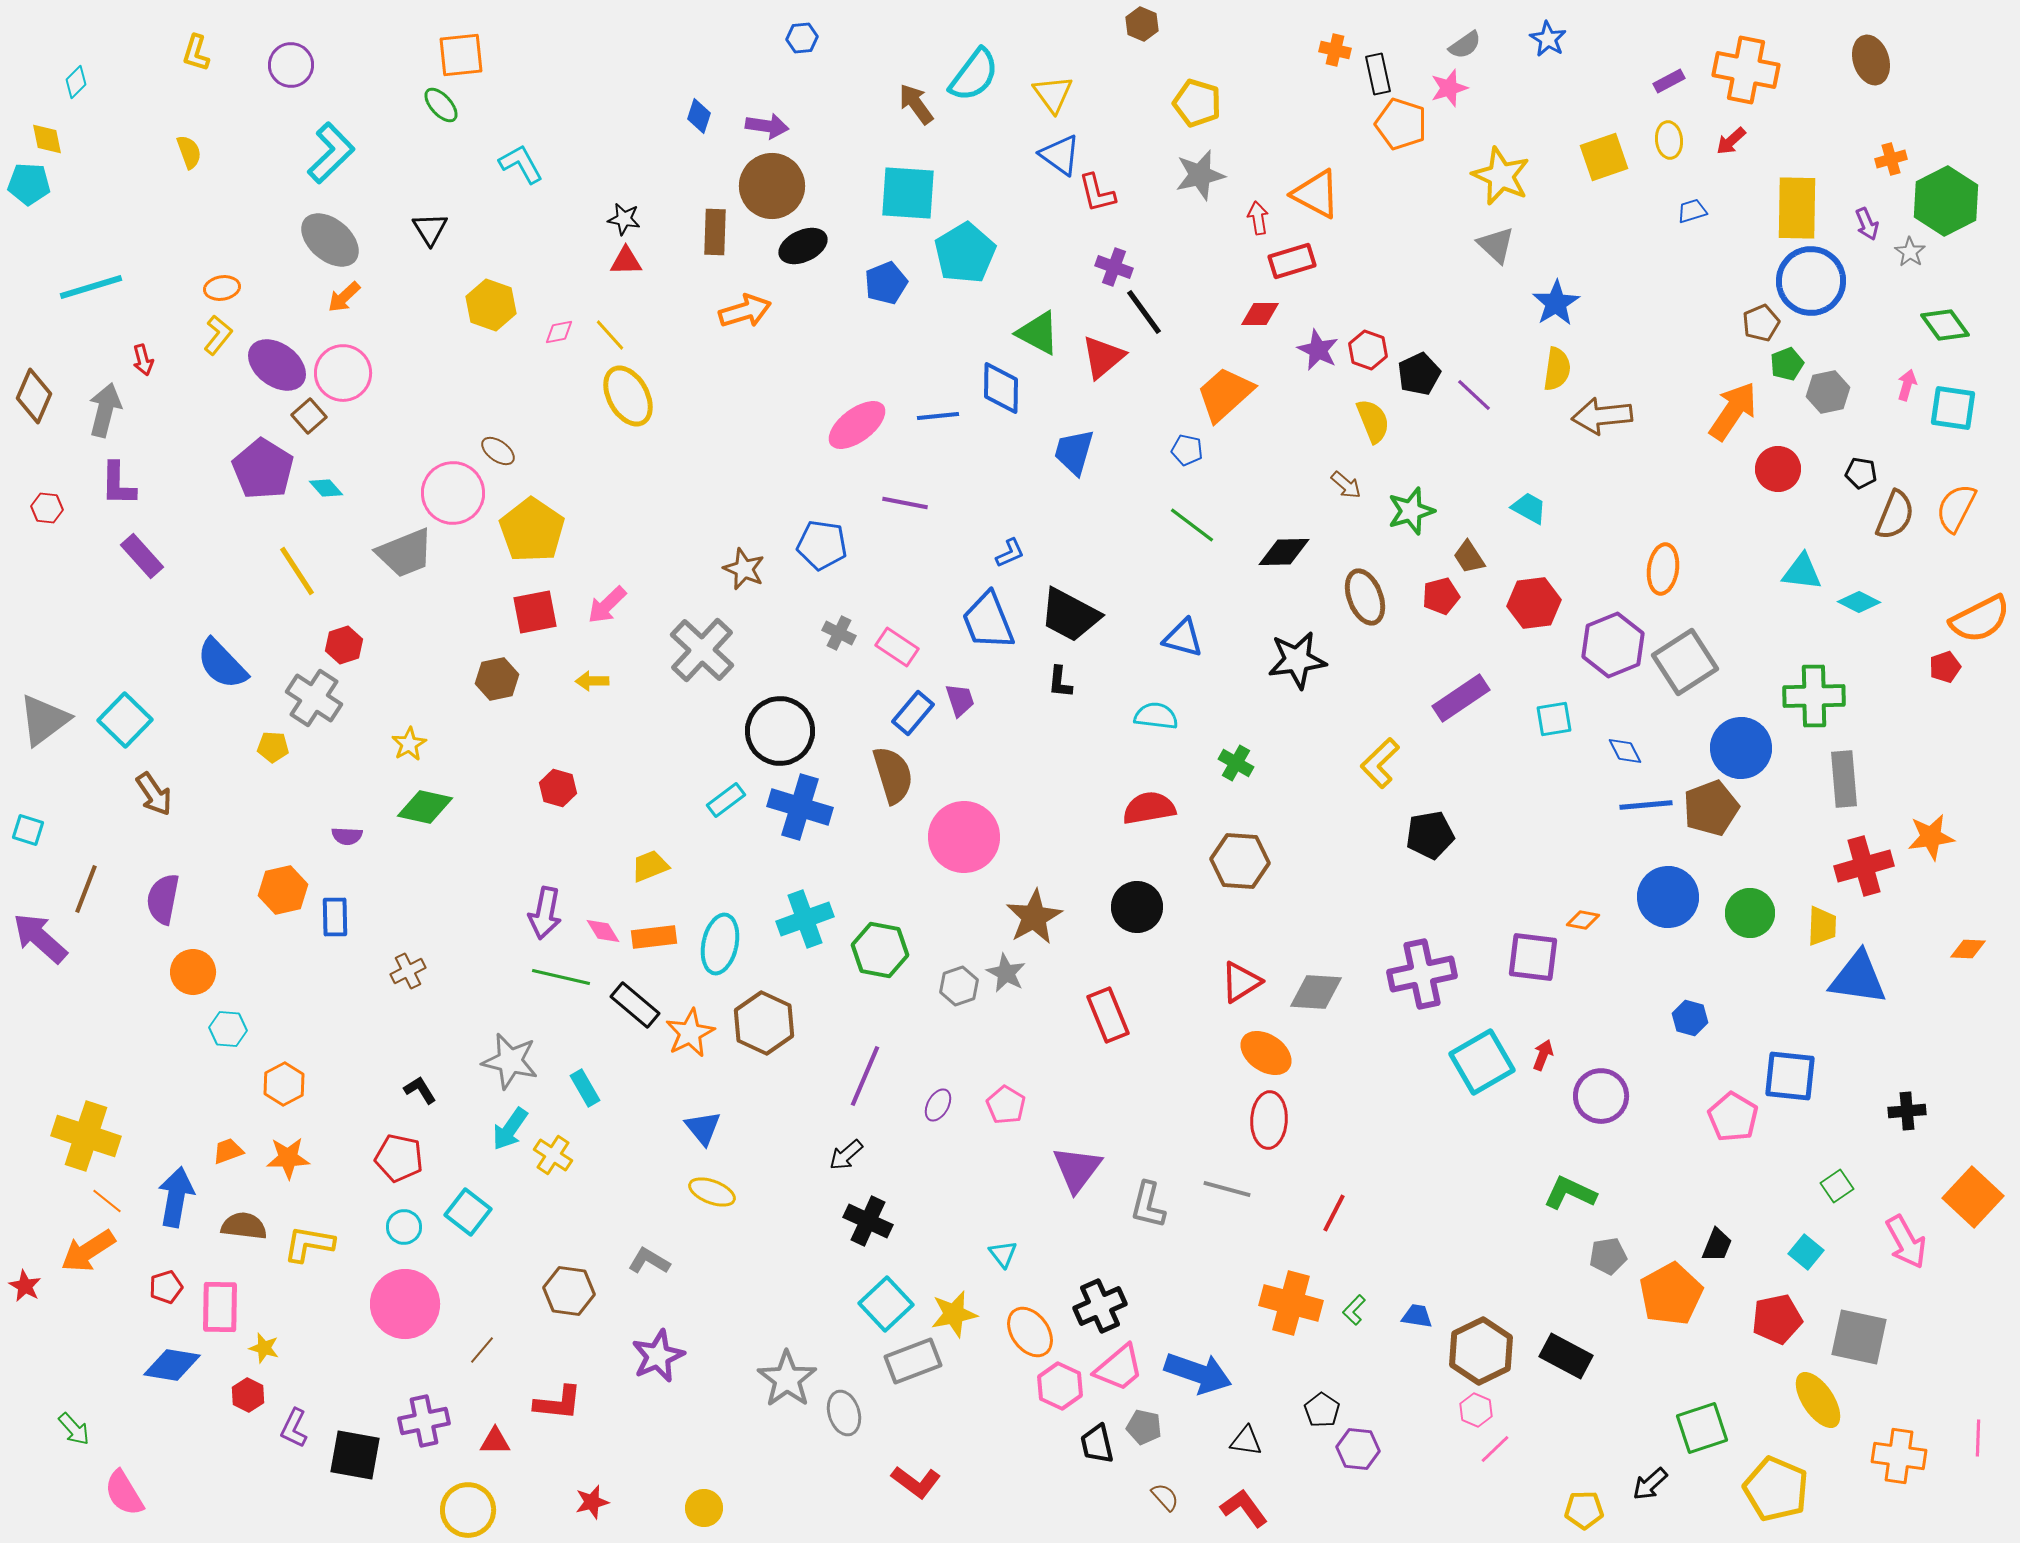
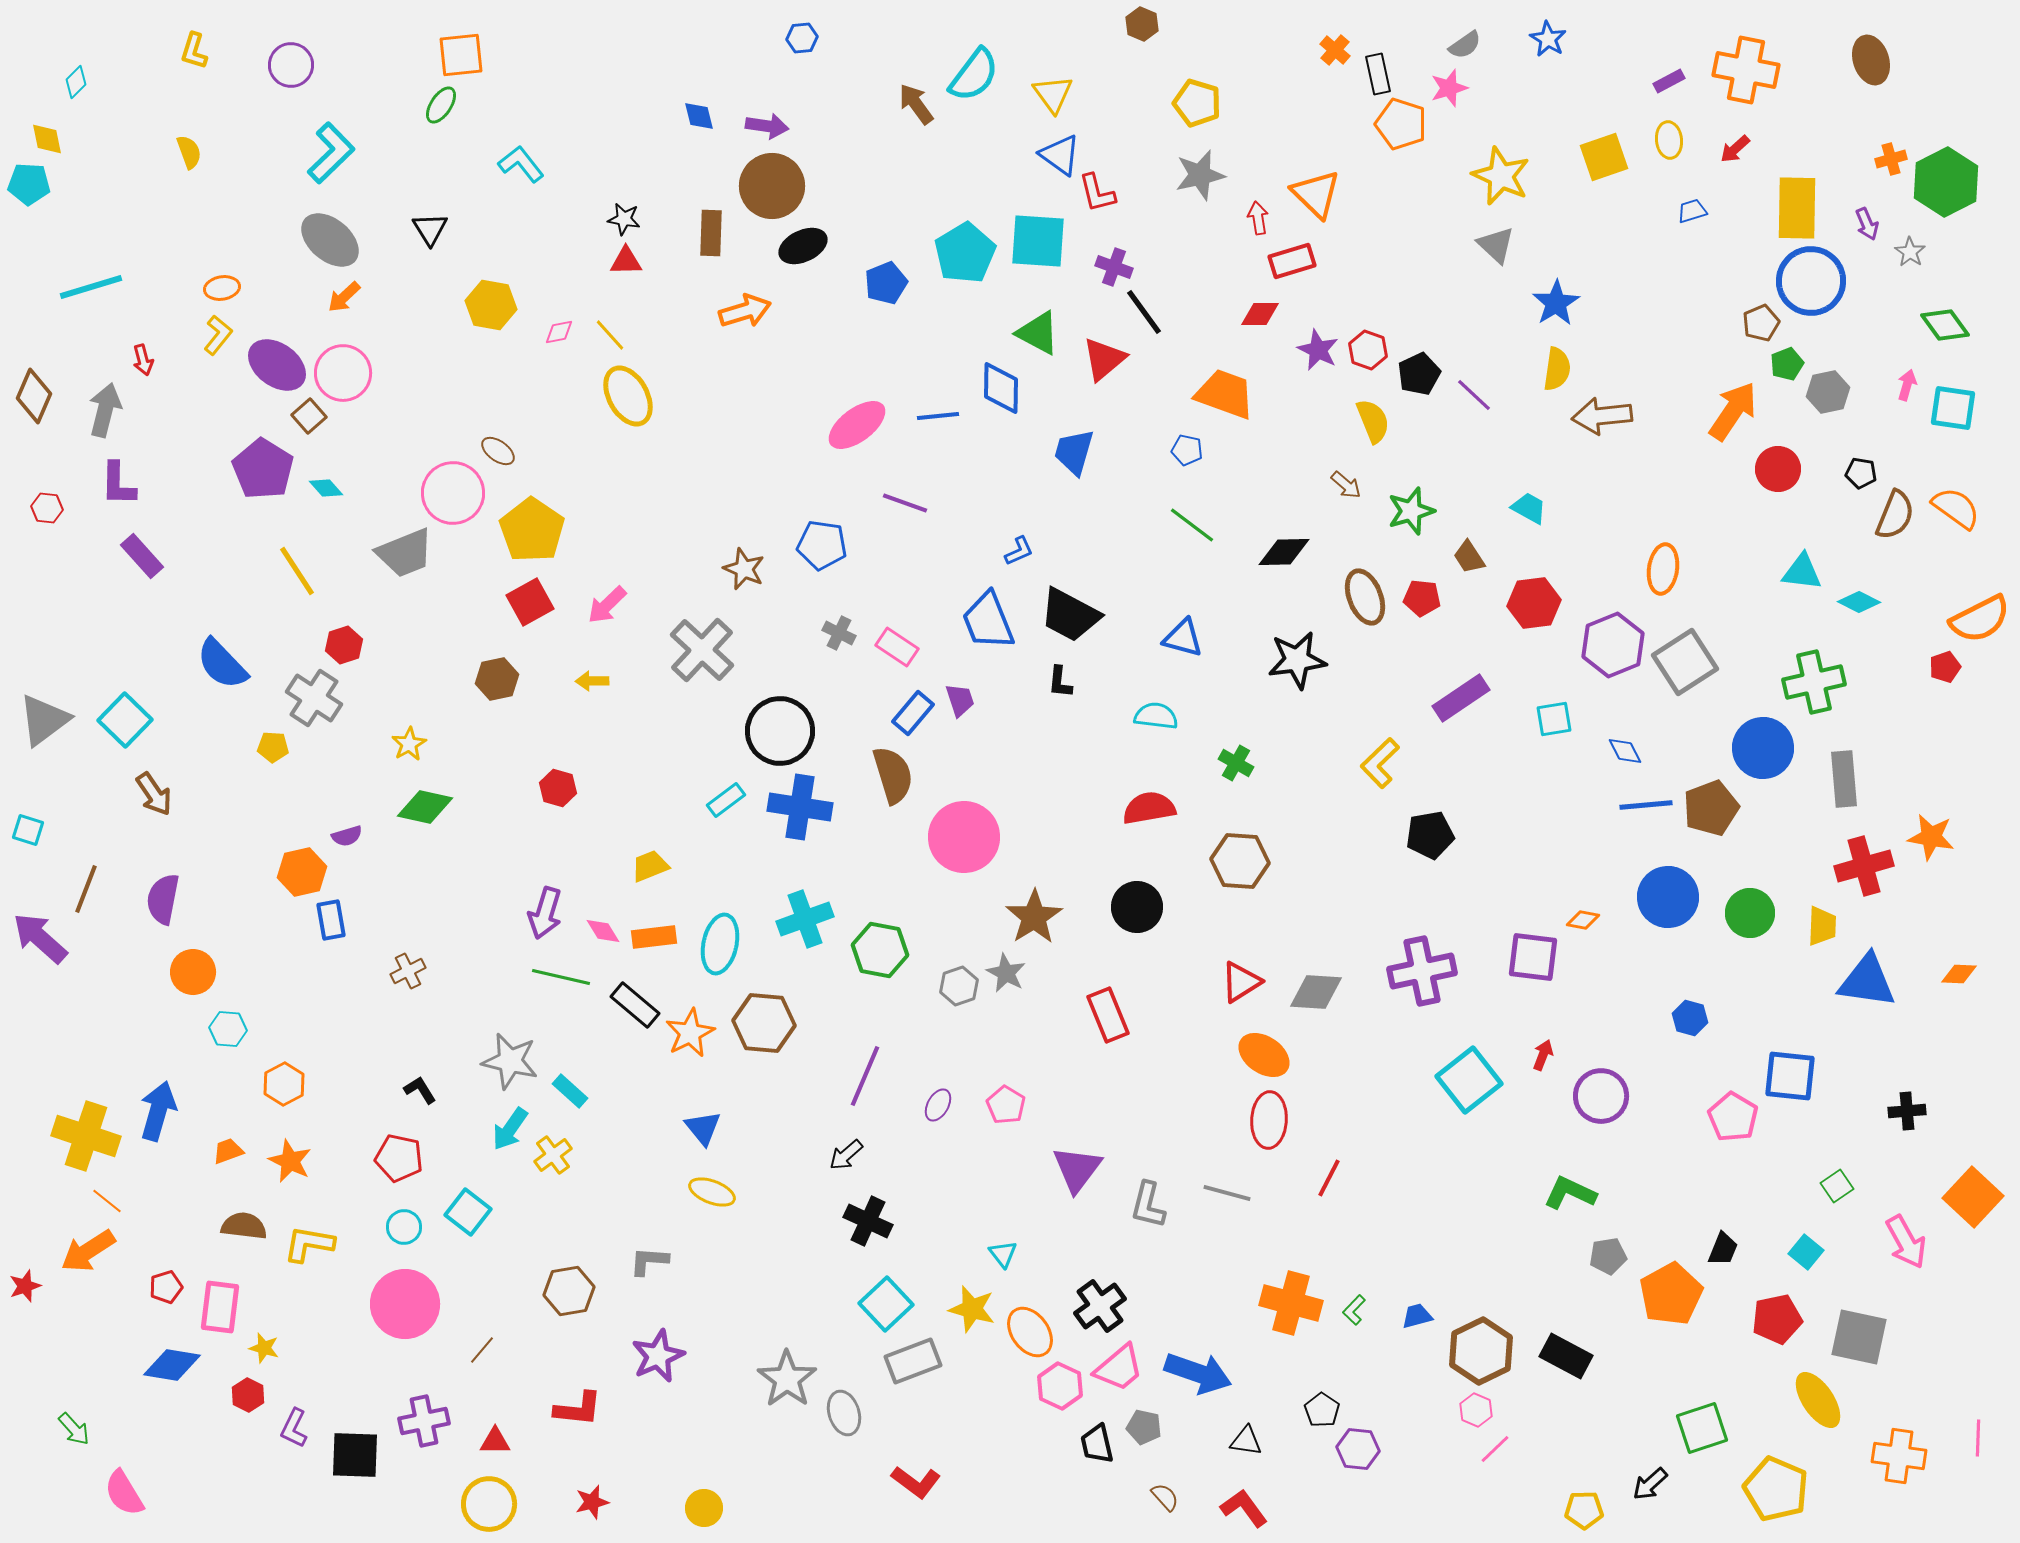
orange cross at (1335, 50): rotated 28 degrees clockwise
yellow L-shape at (196, 53): moved 2 px left, 2 px up
green ellipse at (441, 105): rotated 75 degrees clockwise
blue diamond at (699, 116): rotated 32 degrees counterclockwise
red arrow at (1731, 141): moved 4 px right, 8 px down
cyan L-shape at (521, 164): rotated 9 degrees counterclockwise
cyan square at (908, 193): moved 130 px right, 48 px down
orange triangle at (1316, 194): rotated 16 degrees clockwise
green hexagon at (1946, 201): moved 19 px up
brown rectangle at (715, 232): moved 4 px left, 1 px down
yellow hexagon at (491, 305): rotated 9 degrees counterclockwise
red triangle at (1103, 357): moved 1 px right, 2 px down
orange trapezoid at (1225, 394): rotated 62 degrees clockwise
purple line at (905, 503): rotated 9 degrees clockwise
orange semicircle at (1956, 508): rotated 99 degrees clockwise
blue L-shape at (1010, 553): moved 9 px right, 2 px up
red pentagon at (1441, 596): moved 19 px left, 2 px down; rotated 21 degrees clockwise
red square at (535, 612): moved 5 px left, 10 px up; rotated 18 degrees counterclockwise
green cross at (1814, 696): moved 14 px up; rotated 12 degrees counterclockwise
blue circle at (1741, 748): moved 22 px right
blue cross at (800, 807): rotated 8 degrees counterclockwise
purple semicircle at (347, 836): rotated 20 degrees counterclockwise
orange star at (1931, 837): rotated 18 degrees clockwise
orange hexagon at (283, 890): moved 19 px right, 18 px up
purple arrow at (545, 913): rotated 6 degrees clockwise
blue rectangle at (335, 917): moved 4 px left, 3 px down; rotated 9 degrees counterclockwise
brown star at (1034, 917): rotated 4 degrees counterclockwise
orange diamond at (1968, 949): moved 9 px left, 25 px down
purple cross at (1422, 974): moved 3 px up
blue triangle at (1858, 978): moved 9 px right, 3 px down
brown hexagon at (764, 1023): rotated 20 degrees counterclockwise
orange ellipse at (1266, 1053): moved 2 px left, 2 px down
cyan square at (1482, 1062): moved 13 px left, 18 px down; rotated 8 degrees counterclockwise
cyan rectangle at (585, 1088): moved 15 px left, 3 px down; rotated 18 degrees counterclockwise
yellow cross at (553, 1155): rotated 21 degrees clockwise
orange star at (288, 1158): moved 2 px right, 3 px down; rotated 27 degrees clockwise
gray line at (1227, 1189): moved 4 px down
blue arrow at (176, 1197): moved 18 px left, 86 px up; rotated 6 degrees clockwise
red line at (1334, 1213): moved 5 px left, 35 px up
black trapezoid at (1717, 1245): moved 6 px right, 4 px down
gray L-shape at (649, 1261): rotated 27 degrees counterclockwise
red star at (25, 1286): rotated 24 degrees clockwise
brown hexagon at (569, 1291): rotated 18 degrees counterclockwise
black cross at (1100, 1306): rotated 12 degrees counterclockwise
pink rectangle at (220, 1307): rotated 6 degrees clockwise
yellow star at (954, 1314): moved 18 px right, 5 px up; rotated 27 degrees clockwise
blue trapezoid at (1417, 1316): rotated 24 degrees counterclockwise
red L-shape at (558, 1403): moved 20 px right, 6 px down
black square at (355, 1455): rotated 8 degrees counterclockwise
yellow circle at (468, 1510): moved 21 px right, 6 px up
